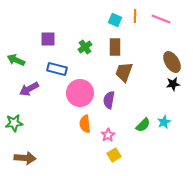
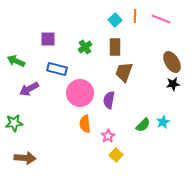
cyan square: rotated 24 degrees clockwise
green arrow: moved 1 px down
cyan star: moved 1 px left
pink star: moved 1 px down
yellow square: moved 2 px right; rotated 16 degrees counterclockwise
